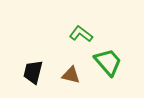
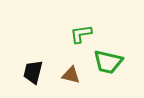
green L-shape: rotated 45 degrees counterclockwise
green trapezoid: rotated 144 degrees clockwise
